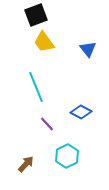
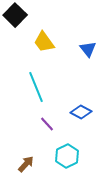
black square: moved 21 px left; rotated 25 degrees counterclockwise
